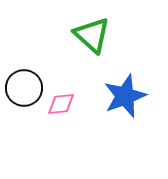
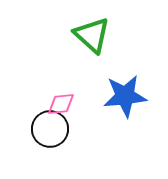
black circle: moved 26 px right, 41 px down
blue star: rotated 15 degrees clockwise
